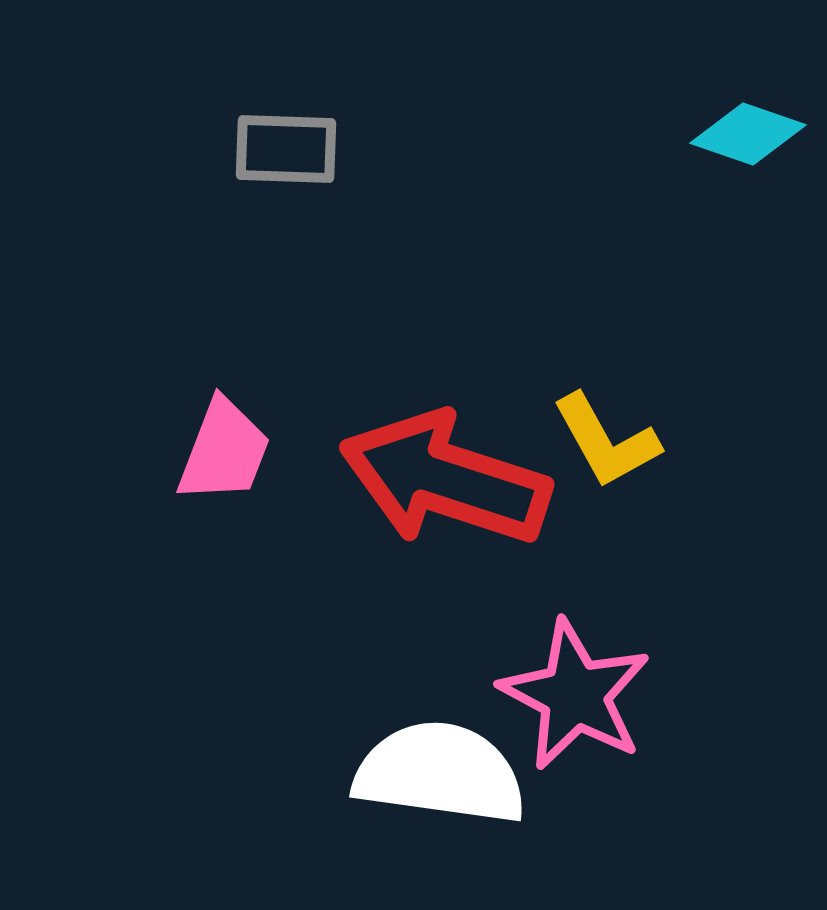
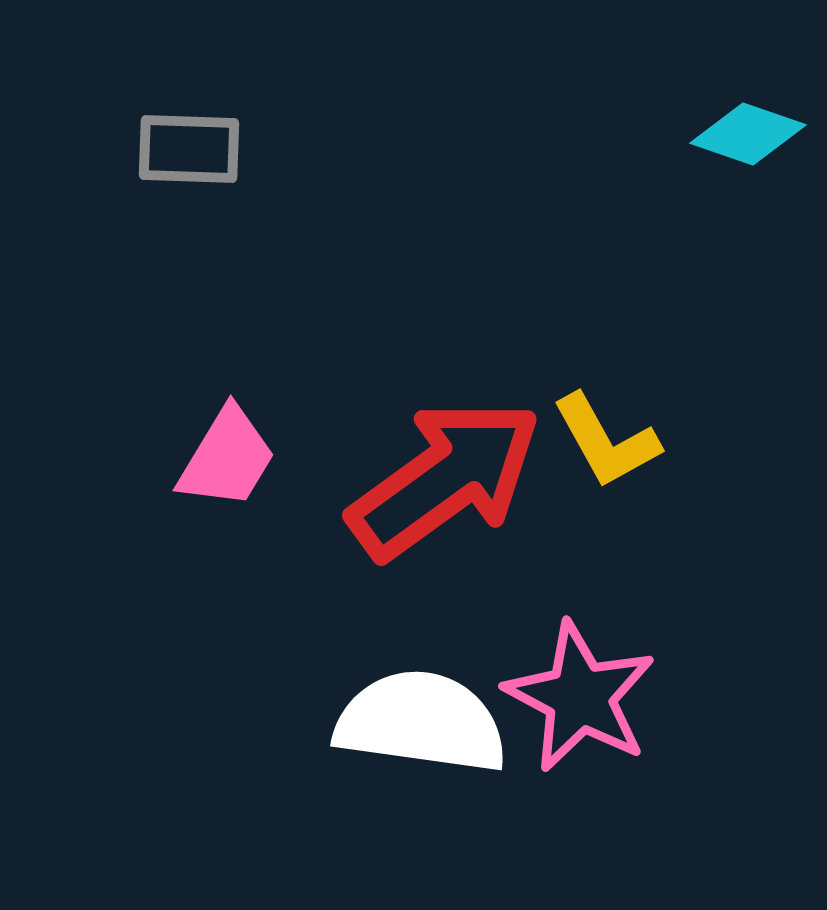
gray rectangle: moved 97 px left
pink trapezoid: moved 3 px right, 7 px down; rotated 10 degrees clockwise
red arrow: rotated 126 degrees clockwise
pink star: moved 5 px right, 2 px down
white semicircle: moved 19 px left, 51 px up
